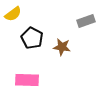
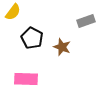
yellow semicircle: moved 2 px up; rotated 18 degrees counterclockwise
brown star: rotated 12 degrees clockwise
pink rectangle: moved 1 px left, 1 px up
